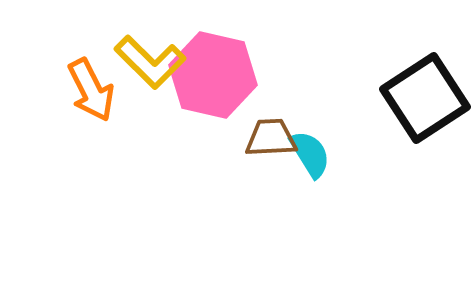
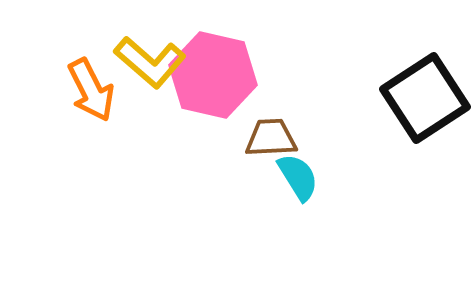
yellow L-shape: rotated 4 degrees counterclockwise
cyan semicircle: moved 12 px left, 23 px down
